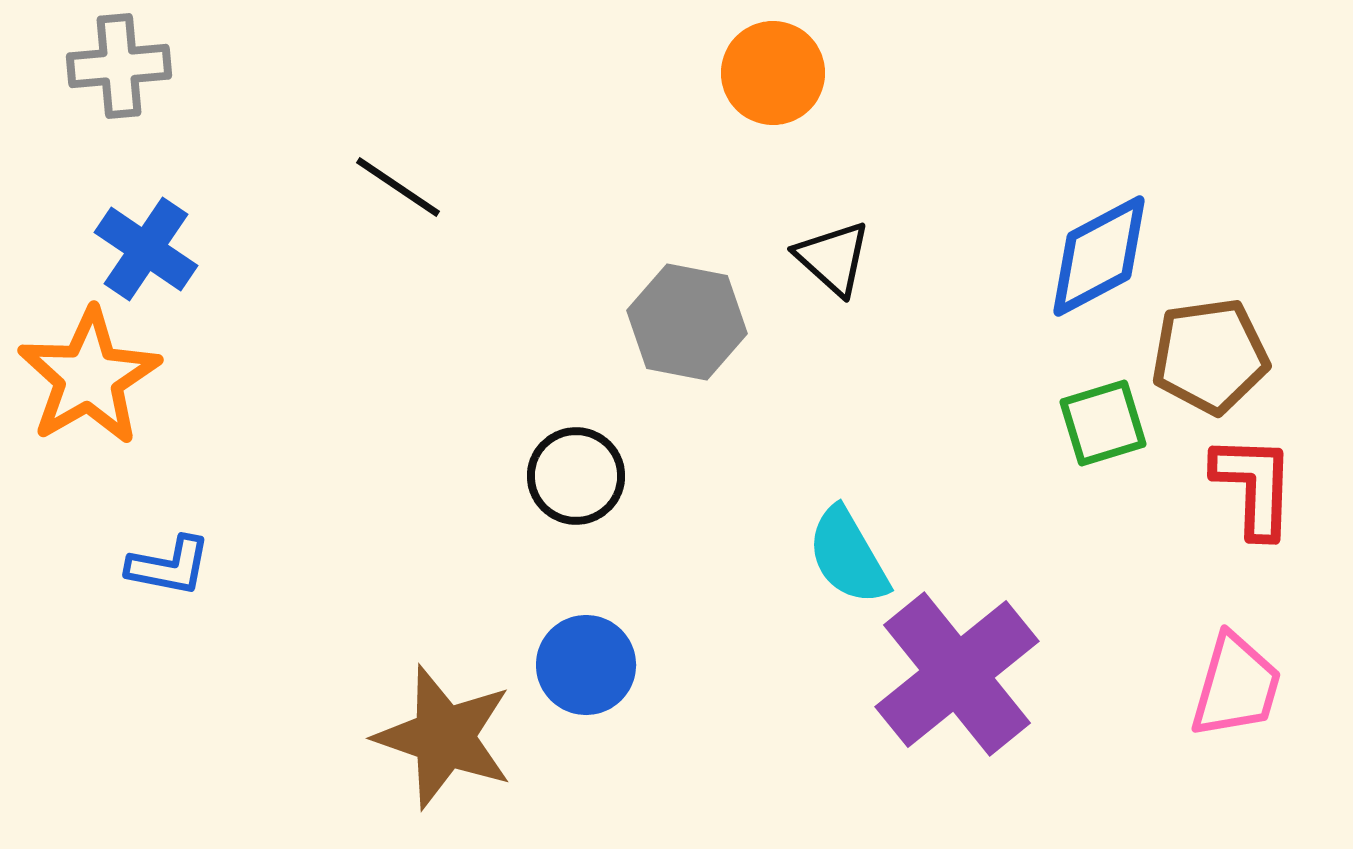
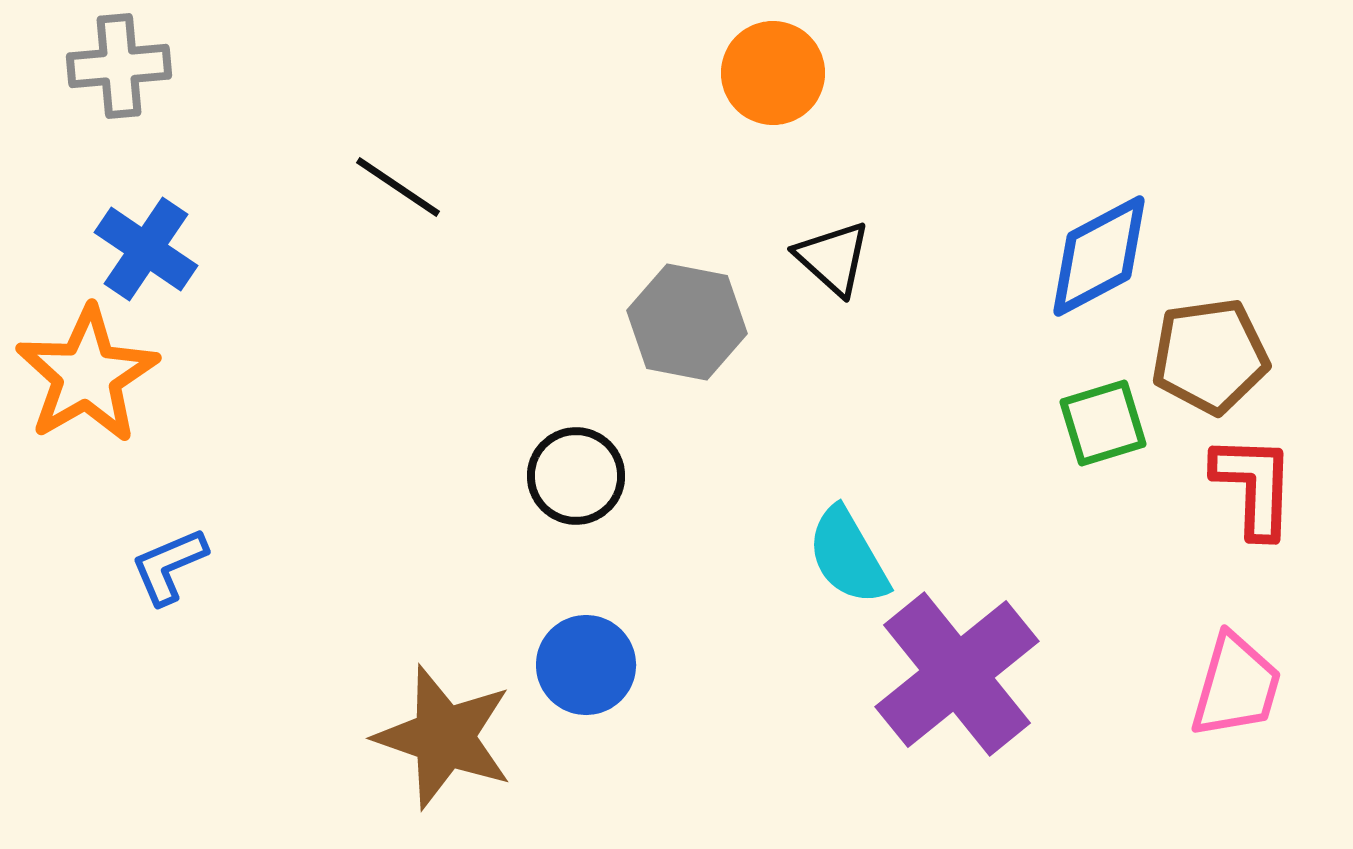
orange star: moved 2 px left, 2 px up
blue L-shape: rotated 146 degrees clockwise
